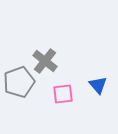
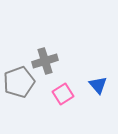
gray cross: rotated 35 degrees clockwise
pink square: rotated 25 degrees counterclockwise
